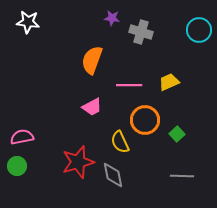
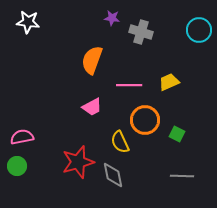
green square: rotated 21 degrees counterclockwise
